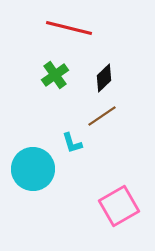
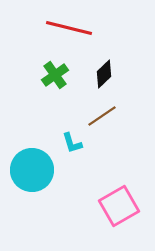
black diamond: moved 4 px up
cyan circle: moved 1 px left, 1 px down
